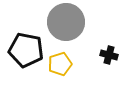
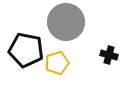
yellow pentagon: moved 3 px left, 1 px up
